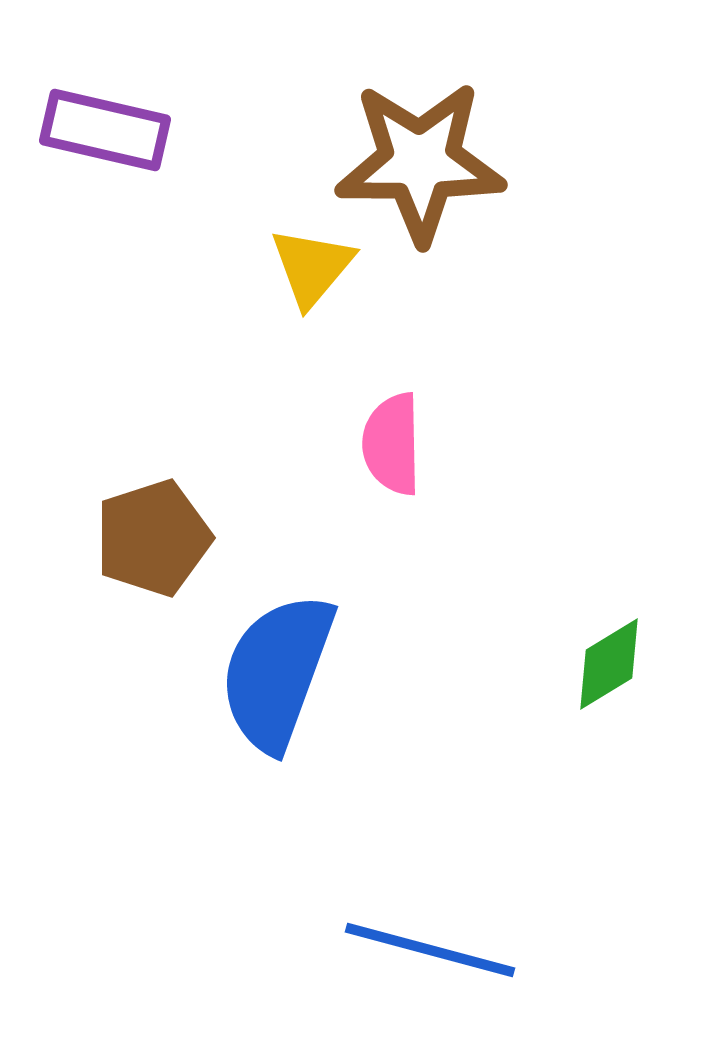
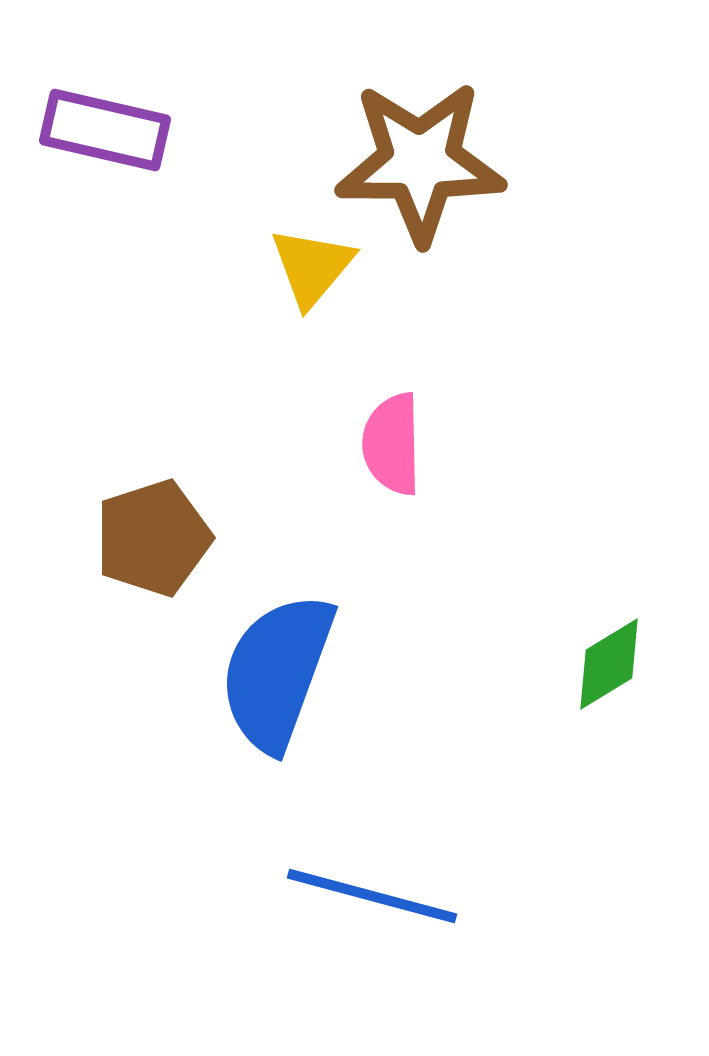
blue line: moved 58 px left, 54 px up
